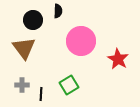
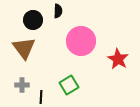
black line: moved 3 px down
